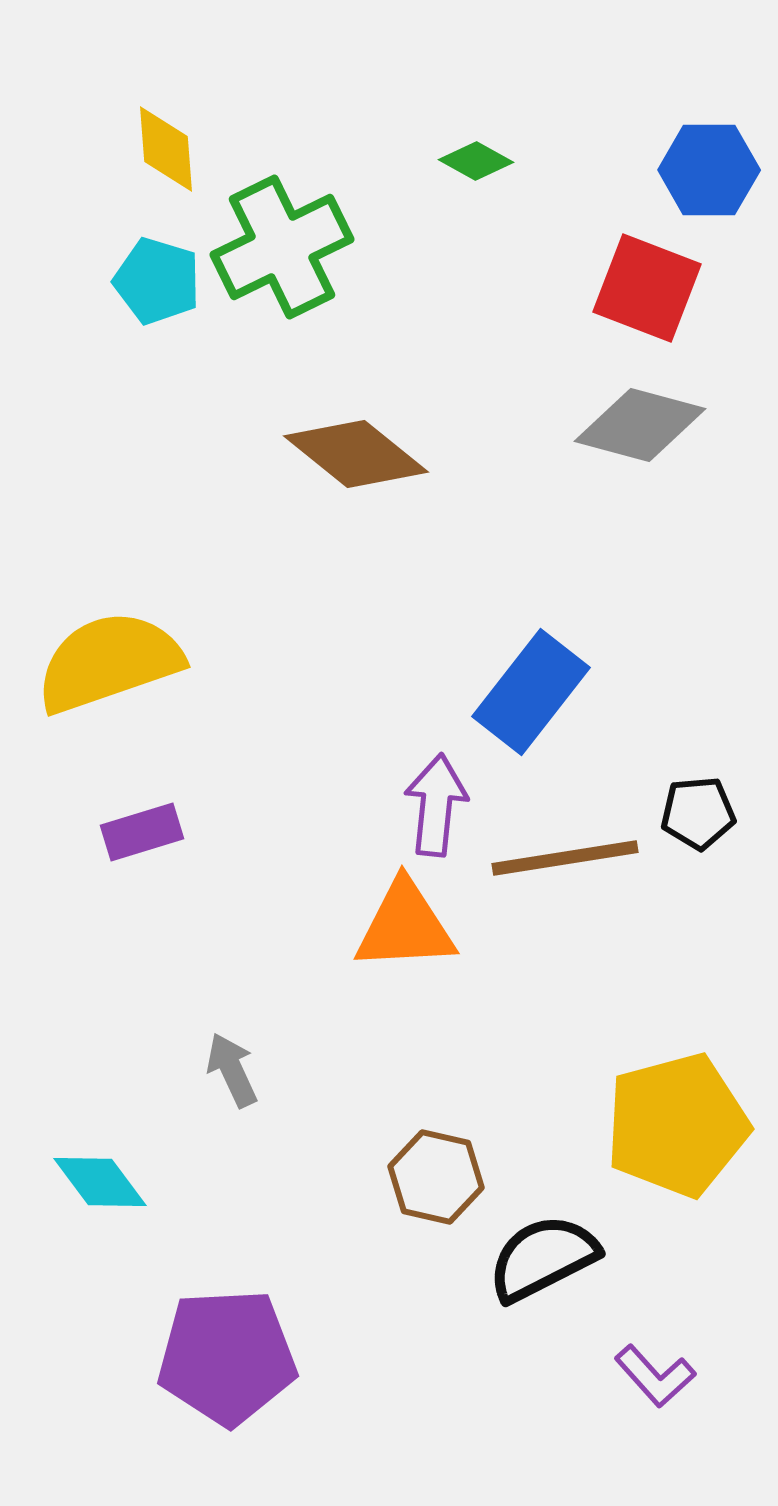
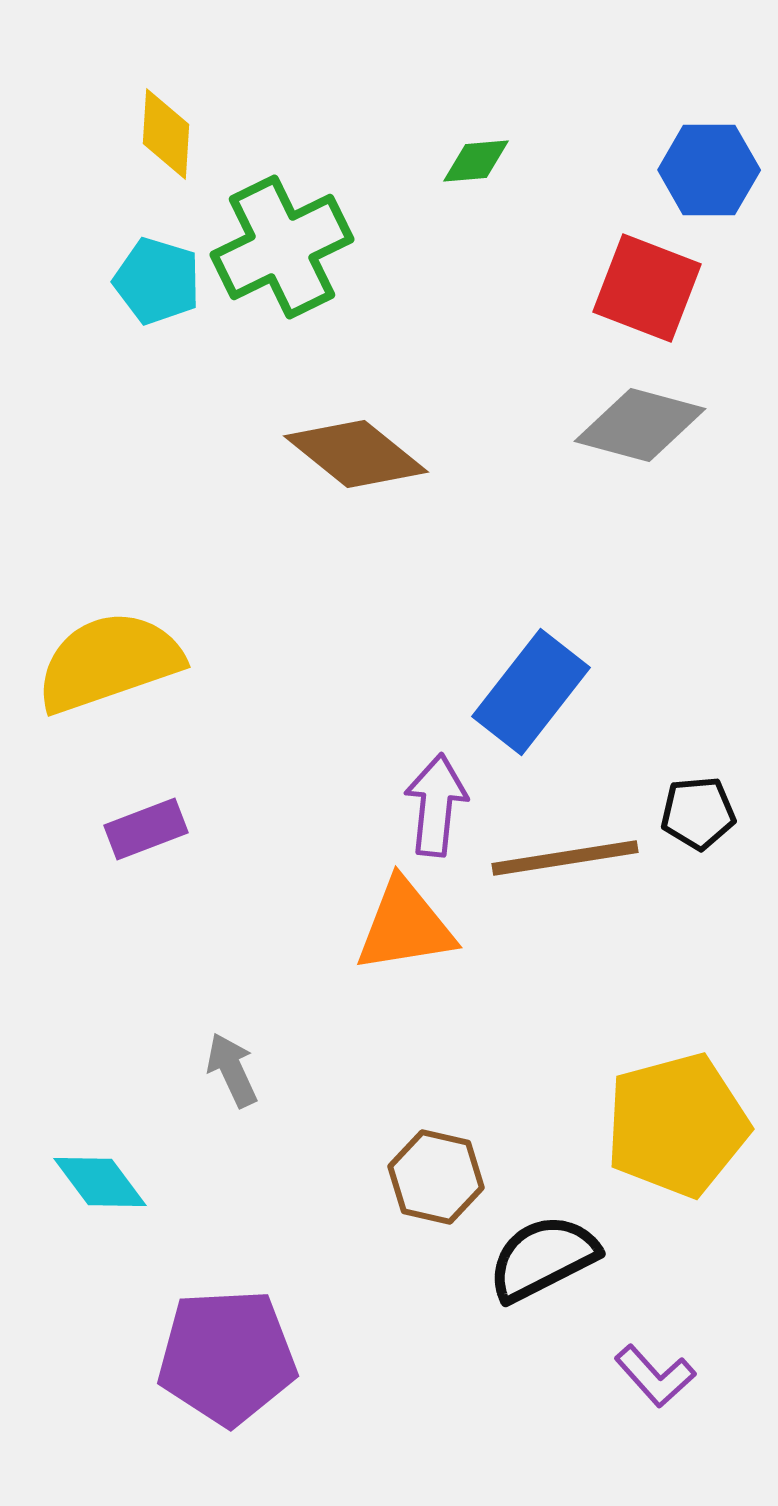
yellow diamond: moved 15 px up; rotated 8 degrees clockwise
green diamond: rotated 34 degrees counterclockwise
purple rectangle: moved 4 px right, 3 px up; rotated 4 degrees counterclockwise
orange triangle: rotated 6 degrees counterclockwise
